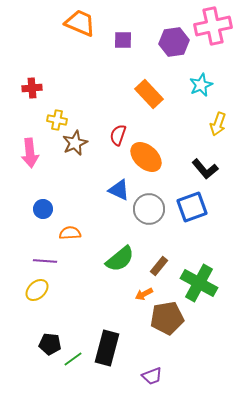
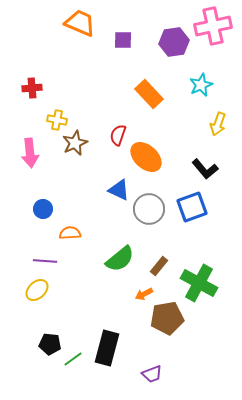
purple trapezoid: moved 2 px up
